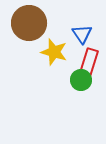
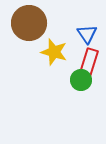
blue triangle: moved 5 px right
